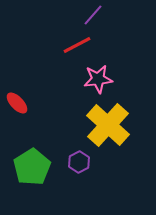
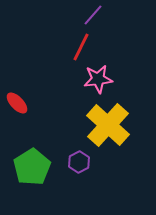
red line: moved 4 px right, 2 px down; rotated 36 degrees counterclockwise
